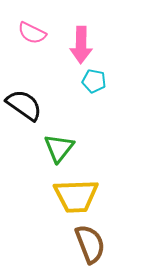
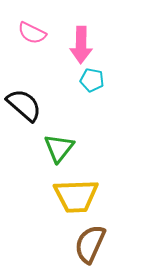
cyan pentagon: moved 2 px left, 1 px up
black semicircle: rotated 6 degrees clockwise
brown semicircle: rotated 135 degrees counterclockwise
